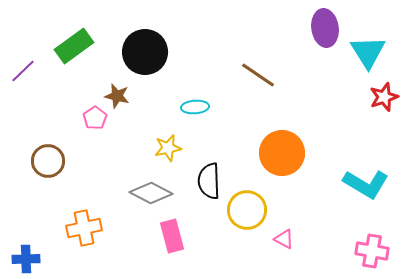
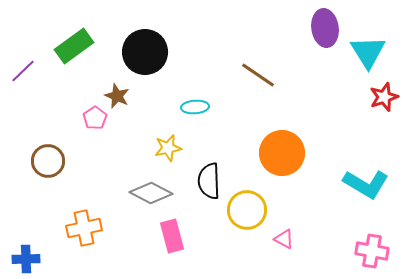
brown star: rotated 10 degrees clockwise
